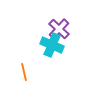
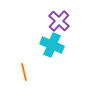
purple cross: moved 8 px up
